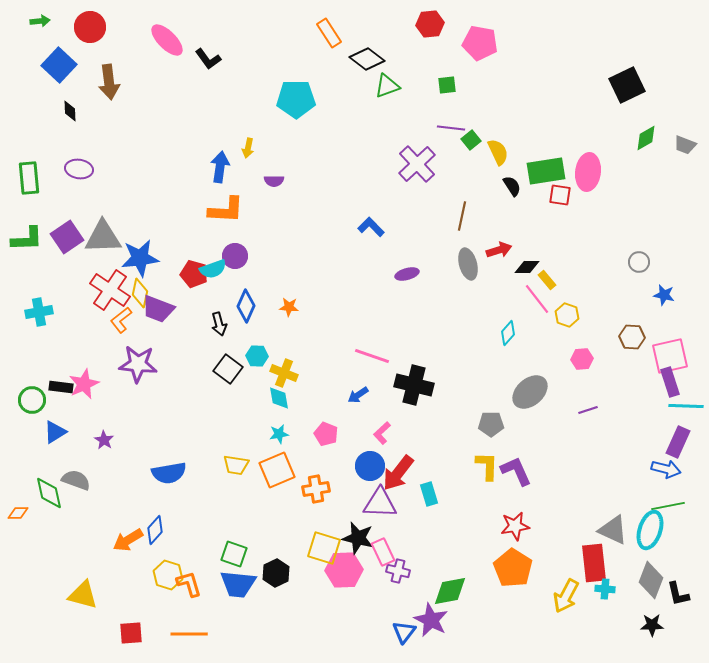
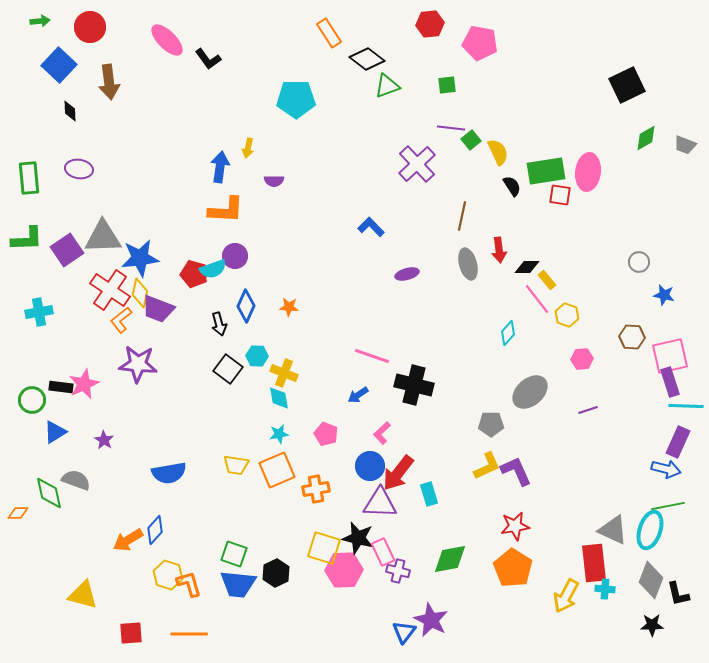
purple square at (67, 237): moved 13 px down
red arrow at (499, 250): rotated 100 degrees clockwise
yellow L-shape at (487, 466): rotated 64 degrees clockwise
green diamond at (450, 591): moved 32 px up
